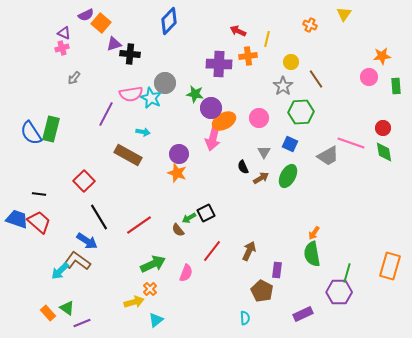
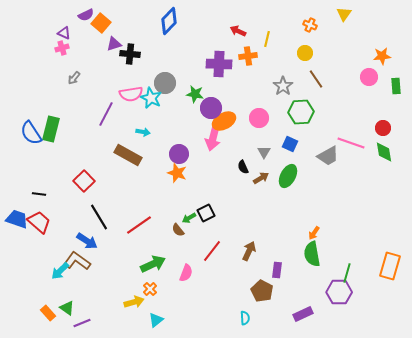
yellow circle at (291, 62): moved 14 px right, 9 px up
